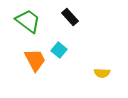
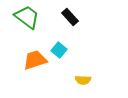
green trapezoid: moved 1 px left, 4 px up
orange trapezoid: rotated 80 degrees counterclockwise
yellow semicircle: moved 19 px left, 7 px down
